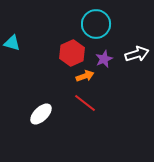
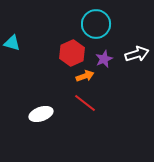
white ellipse: rotated 25 degrees clockwise
